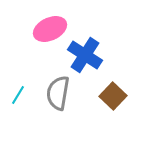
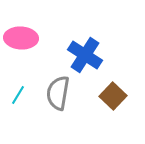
pink ellipse: moved 29 px left, 9 px down; rotated 28 degrees clockwise
